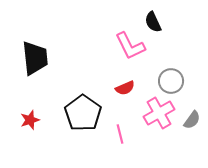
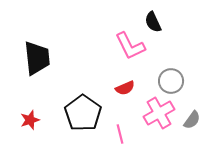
black trapezoid: moved 2 px right
